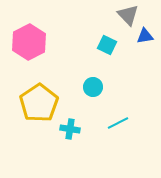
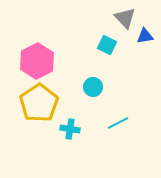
gray triangle: moved 3 px left, 3 px down
pink hexagon: moved 8 px right, 19 px down
